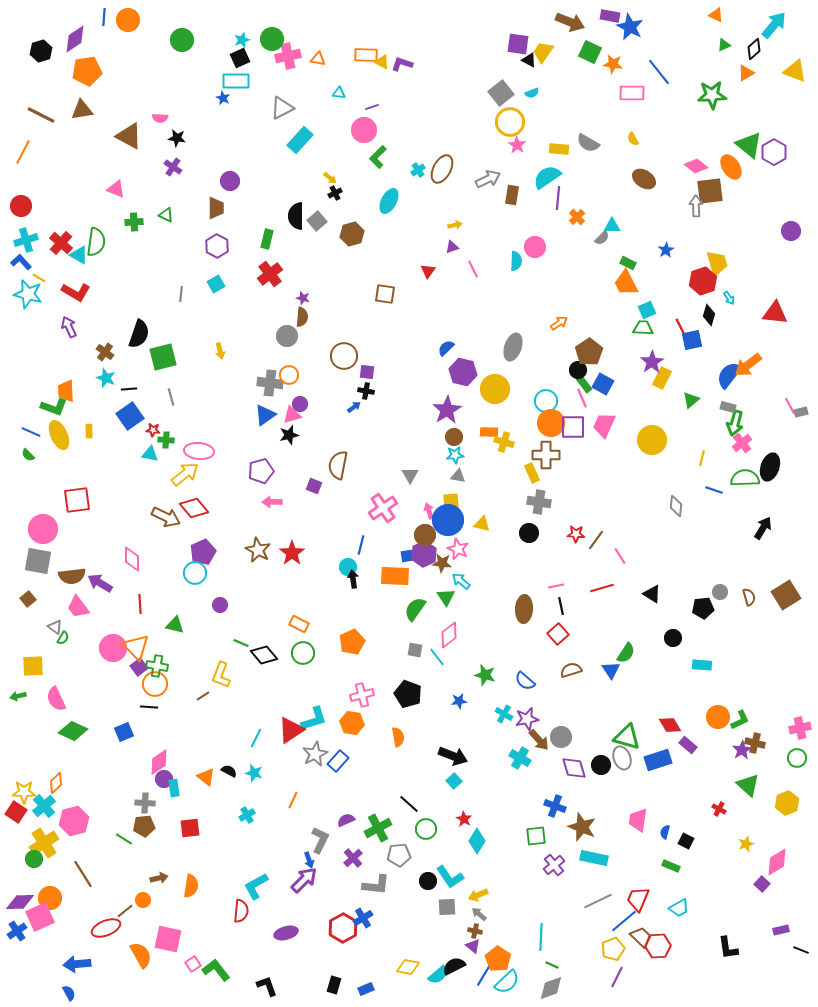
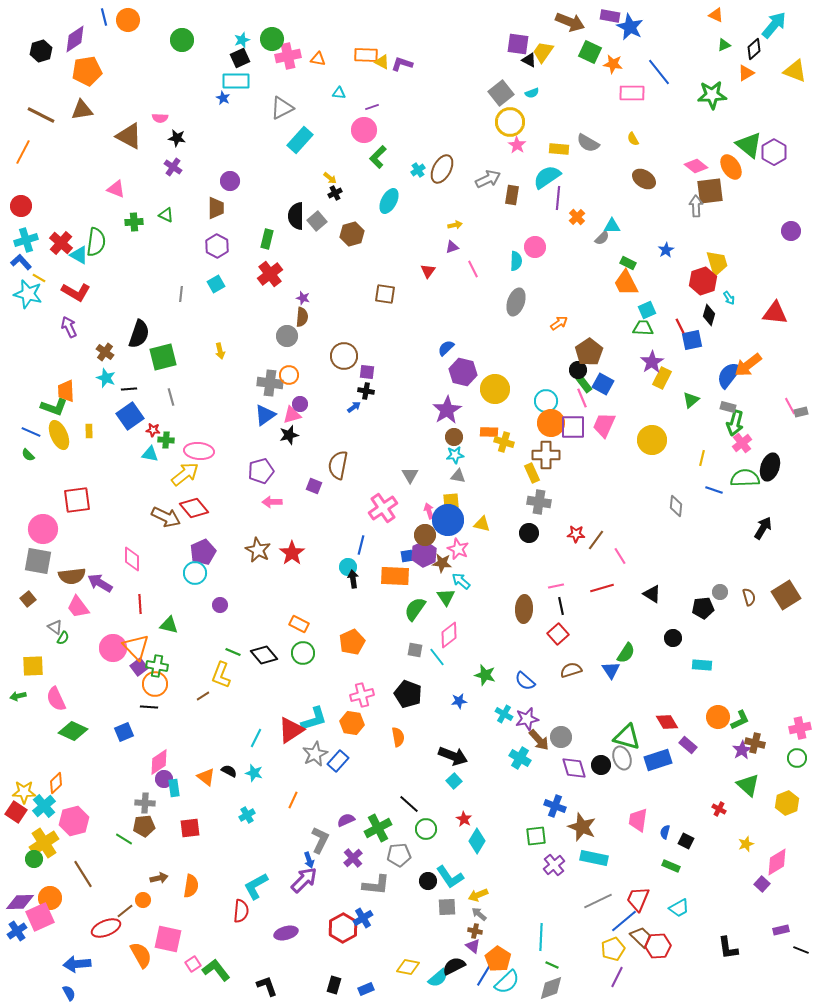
blue line at (104, 17): rotated 18 degrees counterclockwise
gray ellipse at (513, 347): moved 3 px right, 45 px up
green triangle at (175, 625): moved 6 px left
green line at (241, 643): moved 8 px left, 9 px down
red diamond at (670, 725): moved 3 px left, 3 px up
cyan semicircle at (438, 975): moved 3 px down
